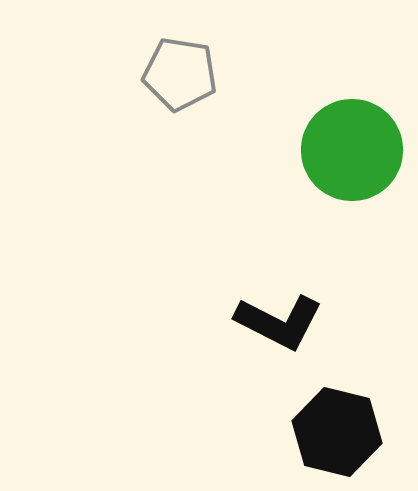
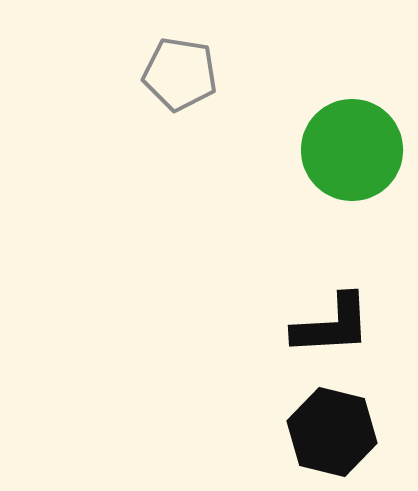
black L-shape: moved 53 px right, 3 px down; rotated 30 degrees counterclockwise
black hexagon: moved 5 px left
